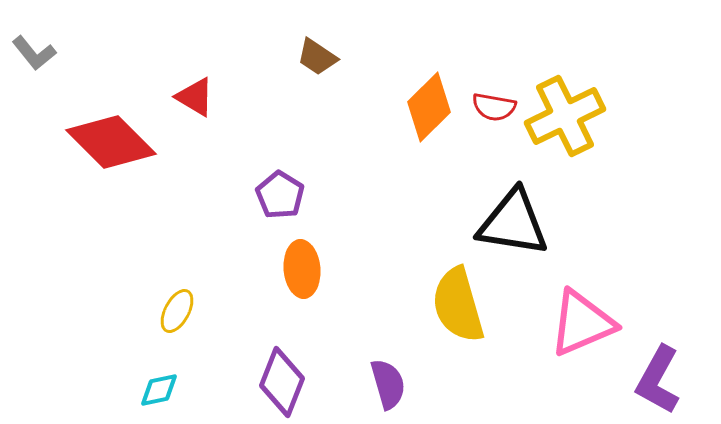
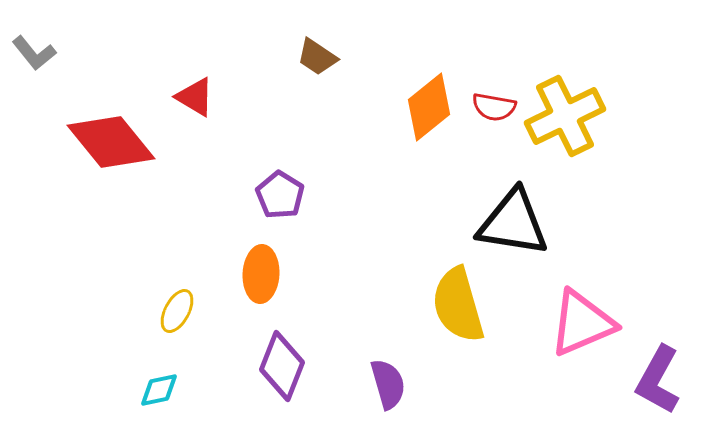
orange diamond: rotated 6 degrees clockwise
red diamond: rotated 6 degrees clockwise
orange ellipse: moved 41 px left, 5 px down; rotated 8 degrees clockwise
purple diamond: moved 16 px up
